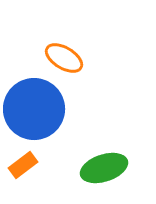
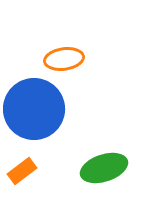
orange ellipse: moved 1 px down; rotated 39 degrees counterclockwise
orange rectangle: moved 1 px left, 6 px down
